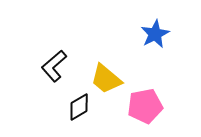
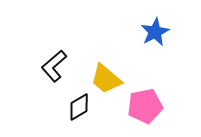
blue star: moved 2 px up
